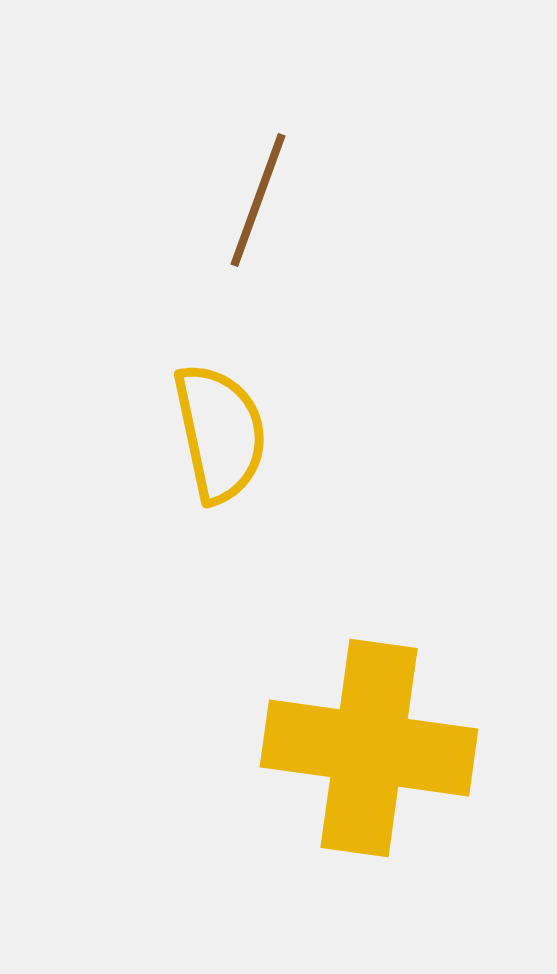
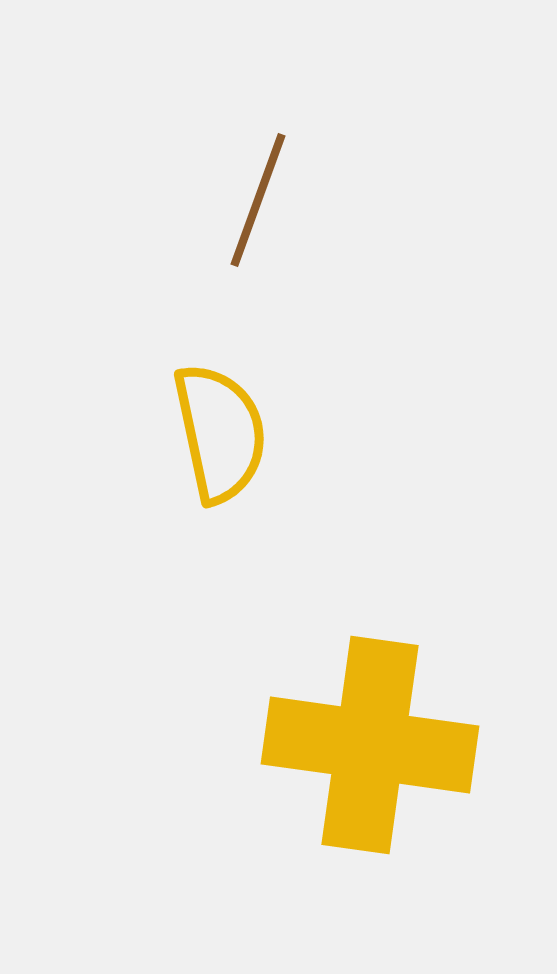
yellow cross: moved 1 px right, 3 px up
